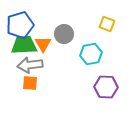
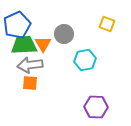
blue pentagon: moved 3 px left; rotated 8 degrees counterclockwise
cyan hexagon: moved 6 px left, 6 px down
purple hexagon: moved 10 px left, 20 px down
